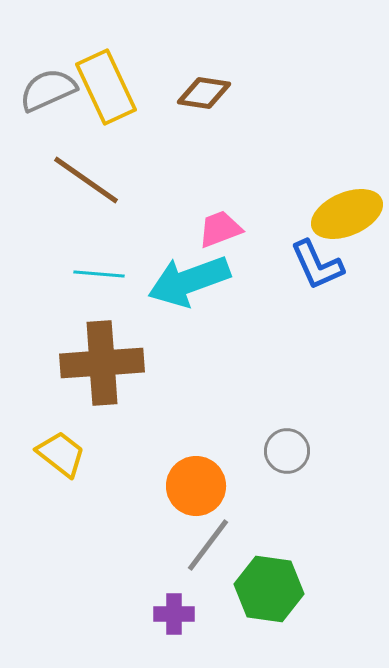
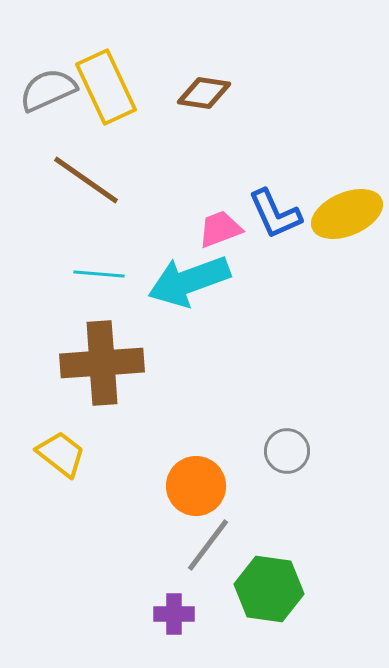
blue L-shape: moved 42 px left, 51 px up
